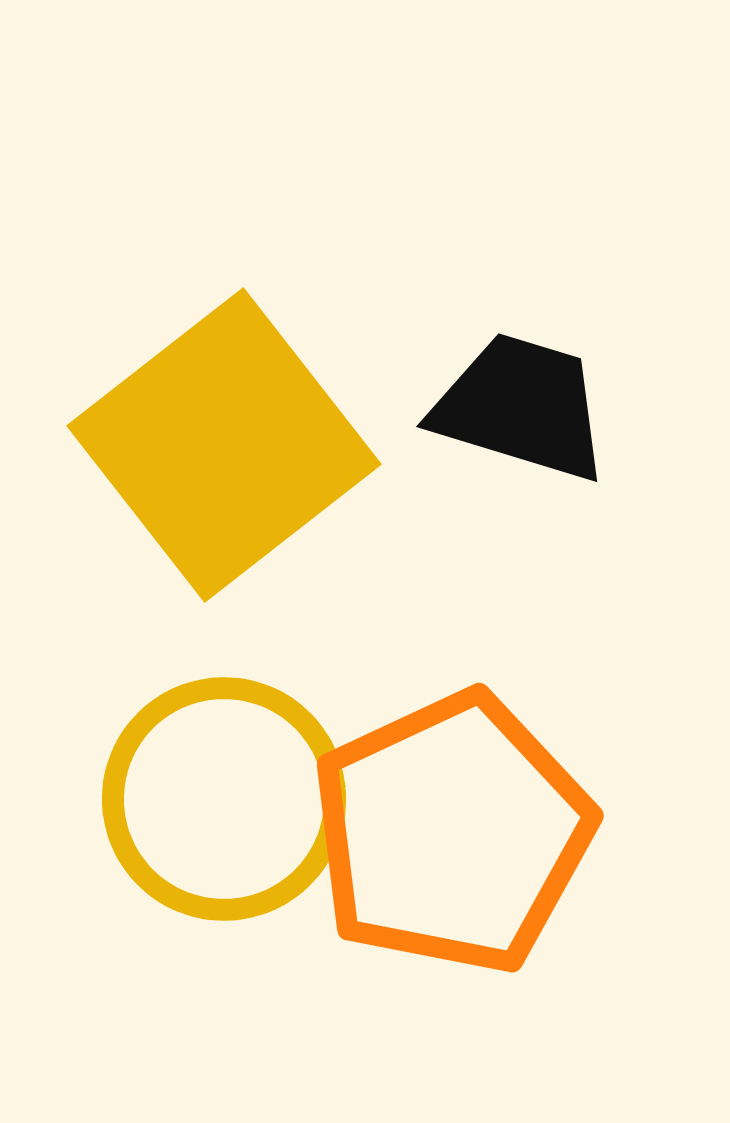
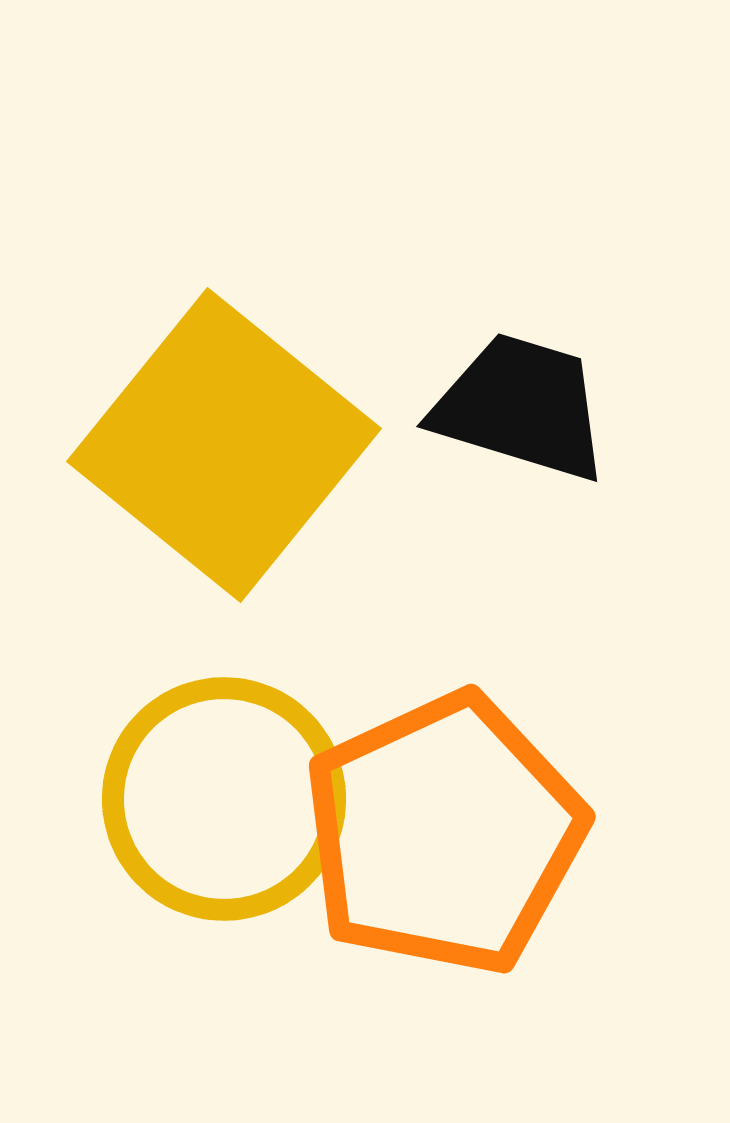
yellow square: rotated 13 degrees counterclockwise
orange pentagon: moved 8 px left, 1 px down
